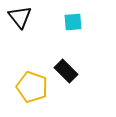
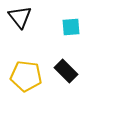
cyan square: moved 2 px left, 5 px down
yellow pentagon: moved 6 px left, 11 px up; rotated 12 degrees counterclockwise
